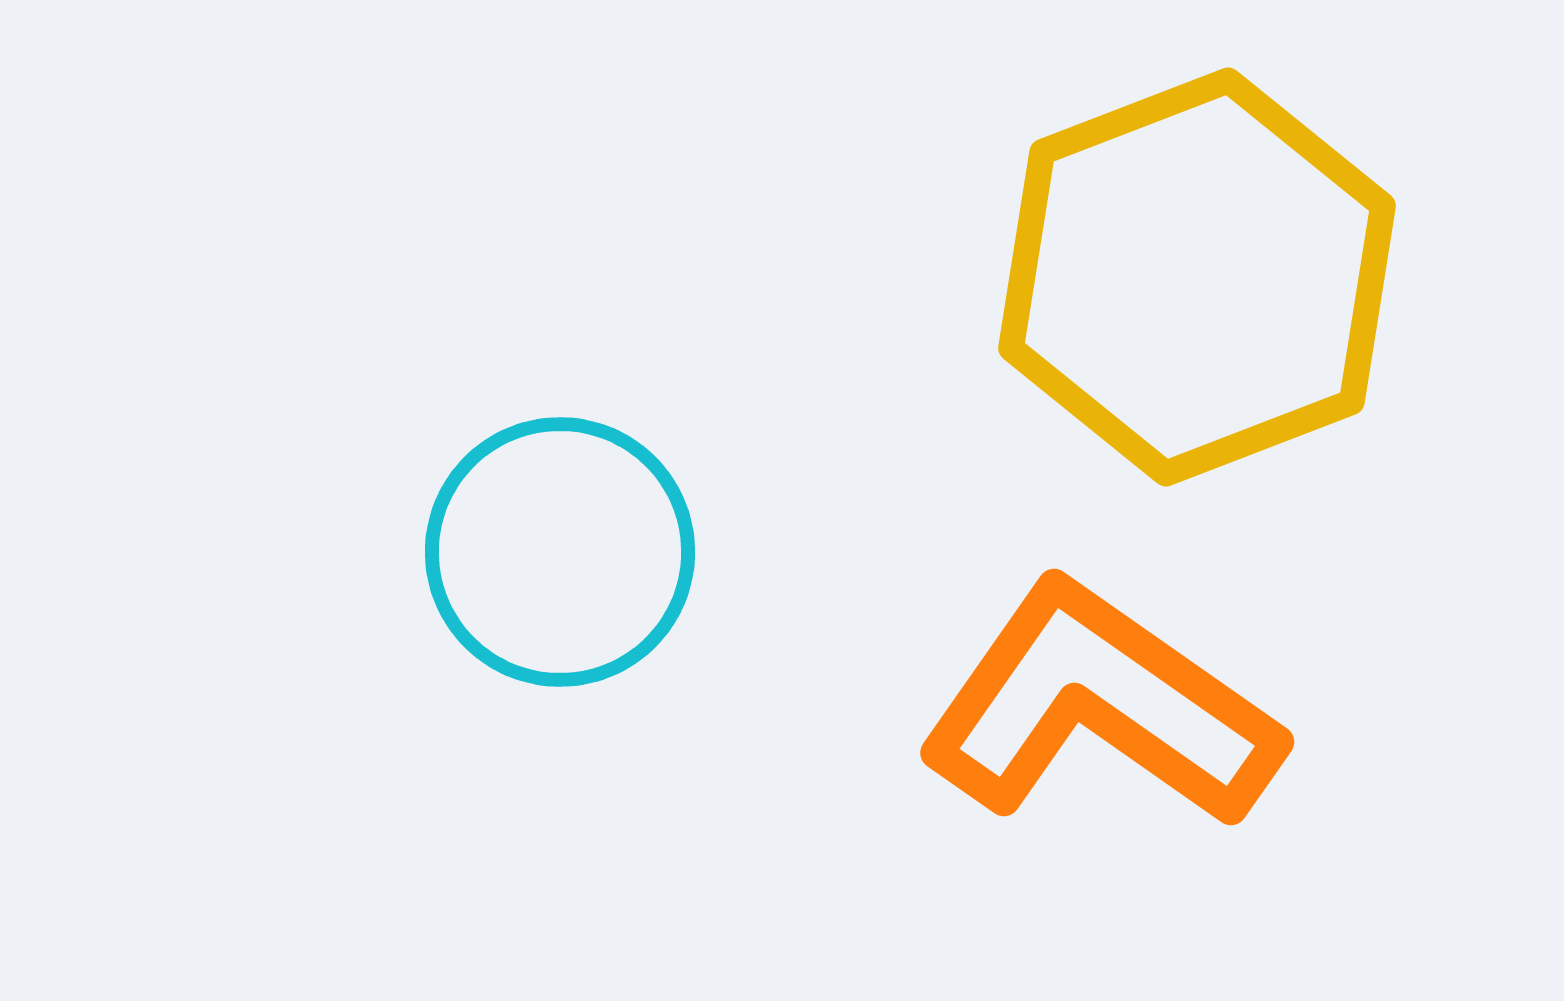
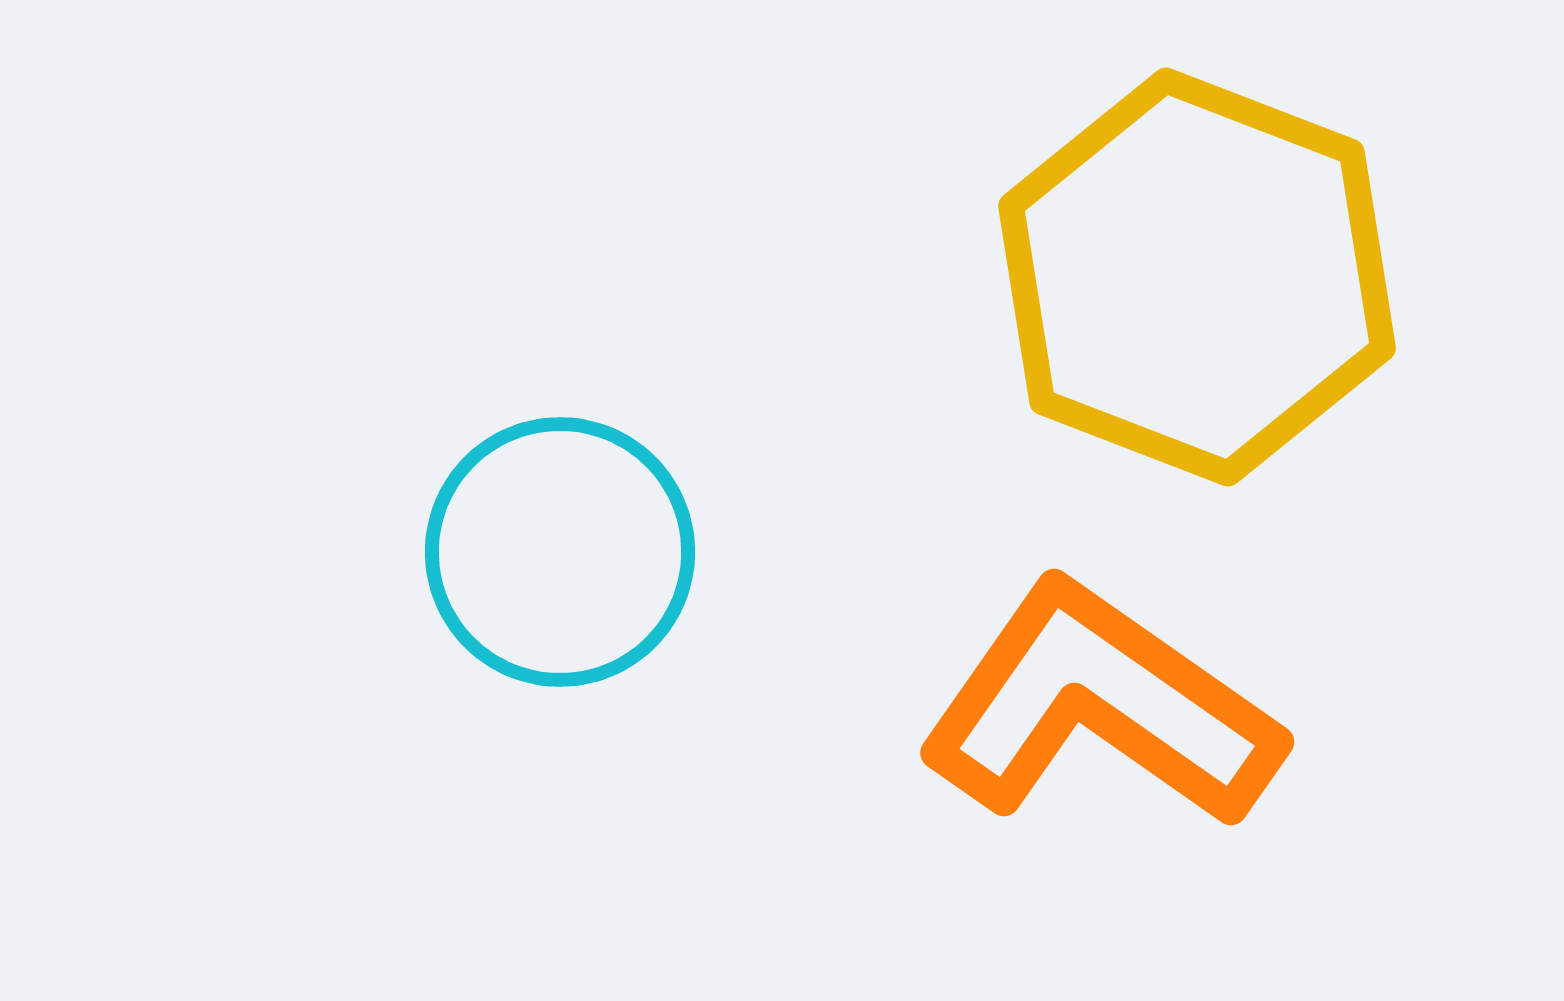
yellow hexagon: rotated 18 degrees counterclockwise
